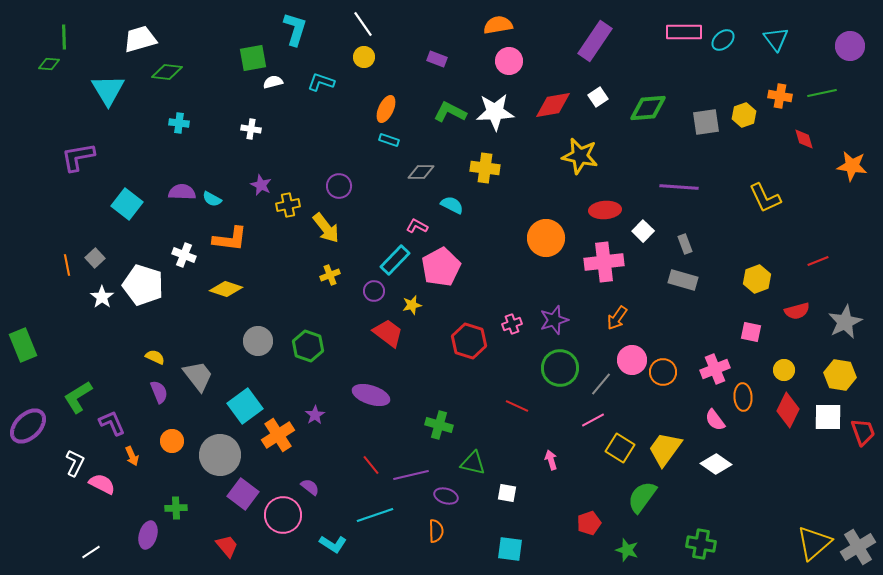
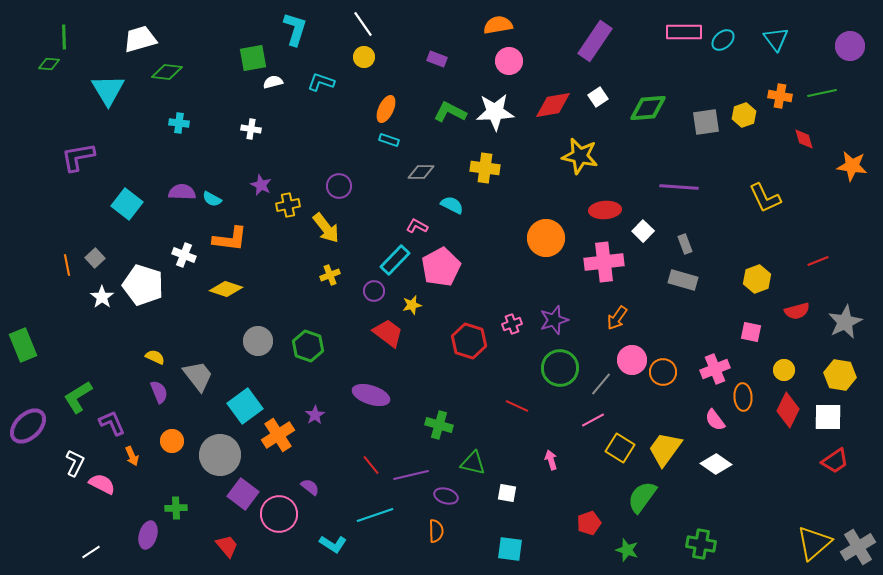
red trapezoid at (863, 432): moved 28 px left, 29 px down; rotated 76 degrees clockwise
pink circle at (283, 515): moved 4 px left, 1 px up
